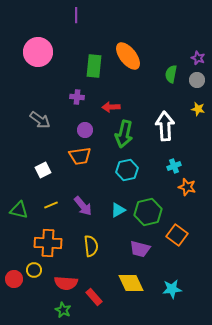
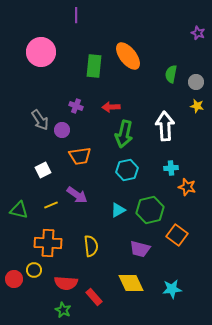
pink circle: moved 3 px right
purple star: moved 25 px up
gray circle: moved 1 px left, 2 px down
purple cross: moved 1 px left, 9 px down; rotated 16 degrees clockwise
yellow star: moved 1 px left, 3 px up
gray arrow: rotated 20 degrees clockwise
purple circle: moved 23 px left
cyan cross: moved 3 px left, 2 px down; rotated 16 degrees clockwise
purple arrow: moved 6 px left, 11 px up; rotated 15 degrees counterclockwise
green hexagon: moved 2 px right, 2 px up
